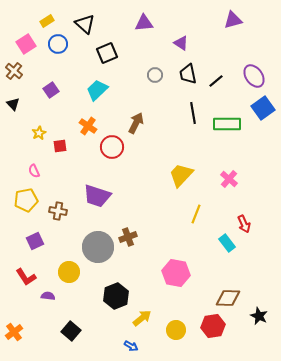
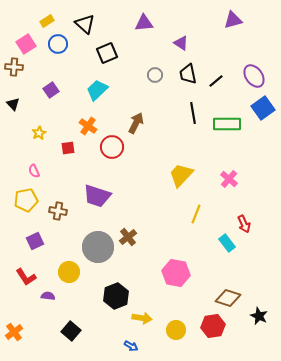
brown cross at (14, 71): moved 4 px up; rotated 36 degrees counterclockwise
red square at (60, 146): moved 8 px right, 2 px down
brown cross at (128, 237): rotated 18 degrees counterclockwise
brown diamond at (228, 298): rotated 15 degrees clockwise
yellow arrow at (142, 318): rotated 48 degrees clockwise
